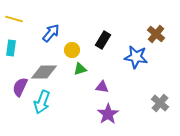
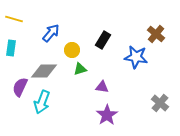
gray diamond: moved 1 px up
purple star: moved 1 px left, 1 px down
